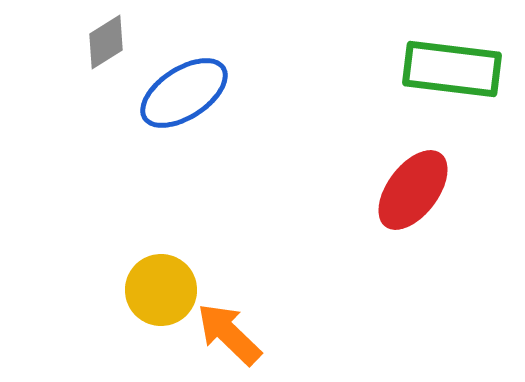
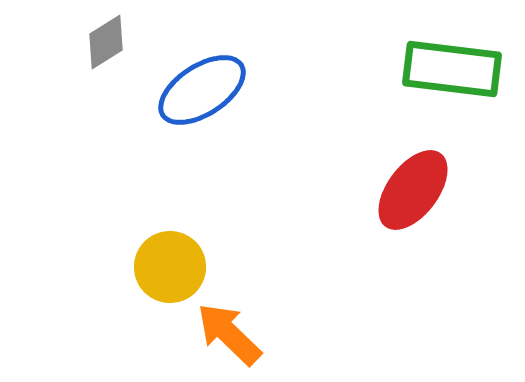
blue ellipse: moved 18 px right, 3 px up
yellow circle: moved 9 px right, 23 px up
